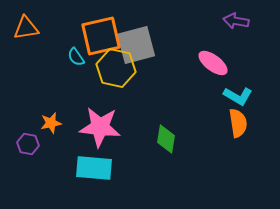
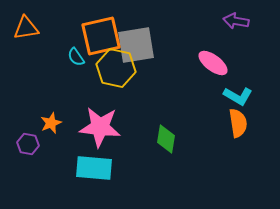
gray square: rotated 6 degrees clockwise
orange star: rotated 10 degrees counterclockwise
